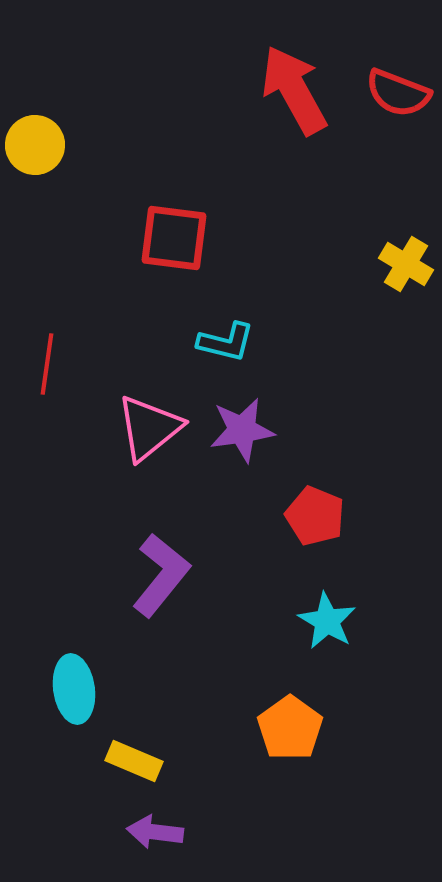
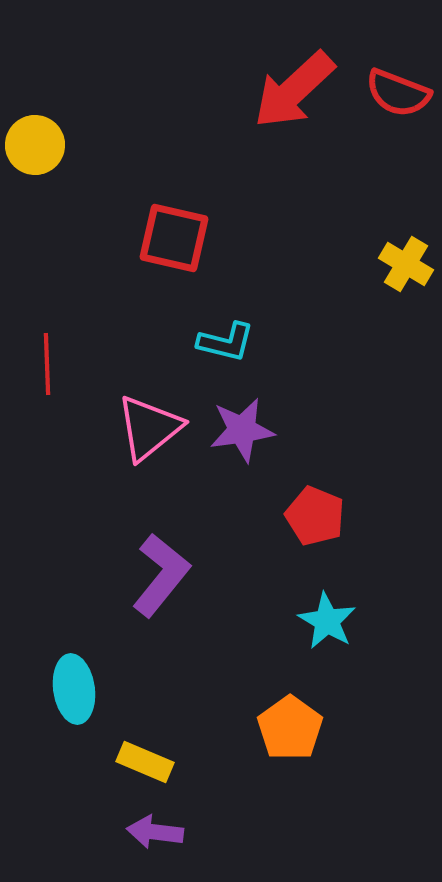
red arrow: rotated 104 degrees counterclockwise
red square: rotated 6 degrees clockwise
red line: rotated 10 degrees counterclockwise
yellow rectangle: moved 11 px right, 1 px down
